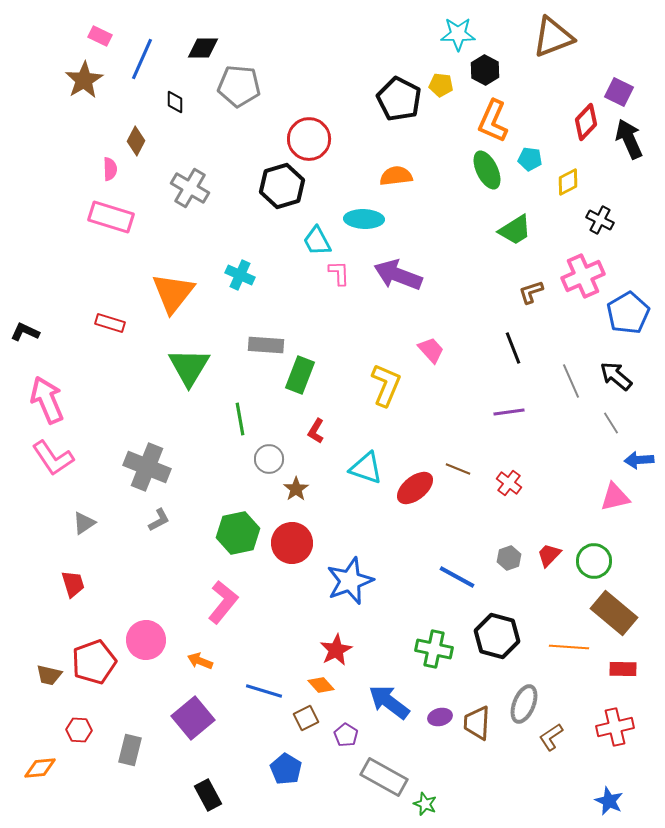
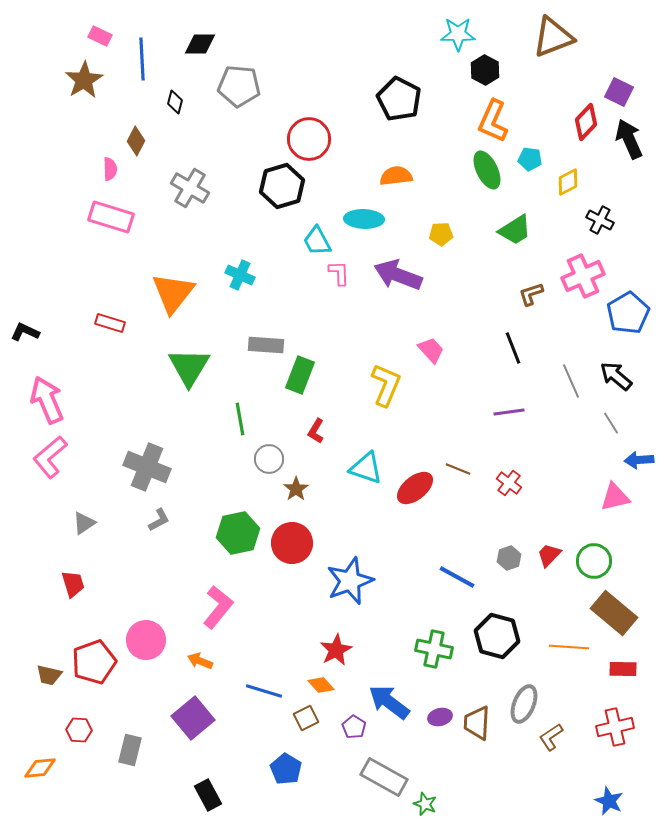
black diamond at (203, 48): moved 3 px left, 4 px up
blue line at (142, 59): rotated 27 degrees counterclockwise
yellow pentagon at (441, 85): moved 149 px down; rotated 10 degrees counterclockwise
black diamond at (175, 102): rotated 15 degrees clockwise
brown L-shape at (531, 292): moved 2 px down
pink L-shape at (53, 458): moved 3 px left, 1 px up; rotated 84 degrees clockwise
pink L-shape at (223, 602): moved 5 px left, 5 px down
purple pentagon at (346, 735): moved 8 px right, 8 px up
